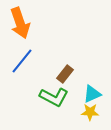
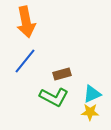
orange arrow: moved 6 px right, 1 px up; rotated 8 degrees clockwise
blue line: moved 3 px right
brown rectangle: moved 3 px left; rotated 36 degrees clockwise
